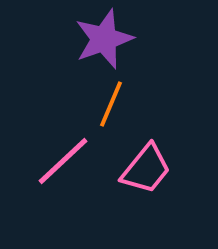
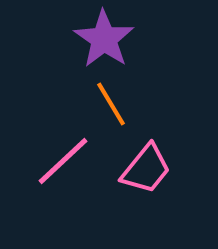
purple star: rotated 18 degrees counterclockwise
orange line: rotated 54 degrees counterclockwise
